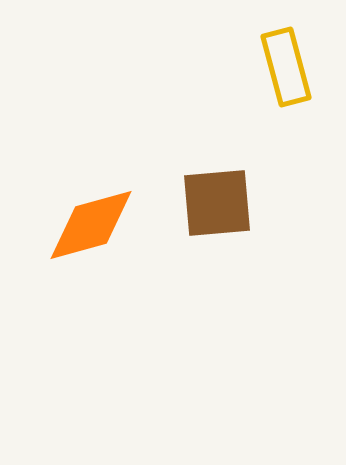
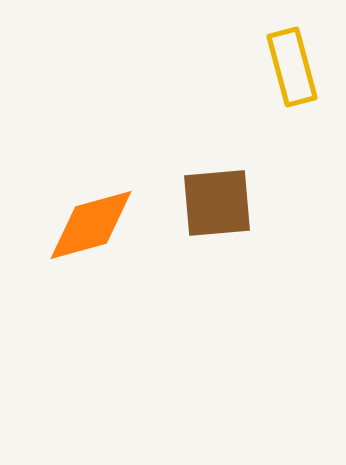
yellow rectangle: moved 6 px right
